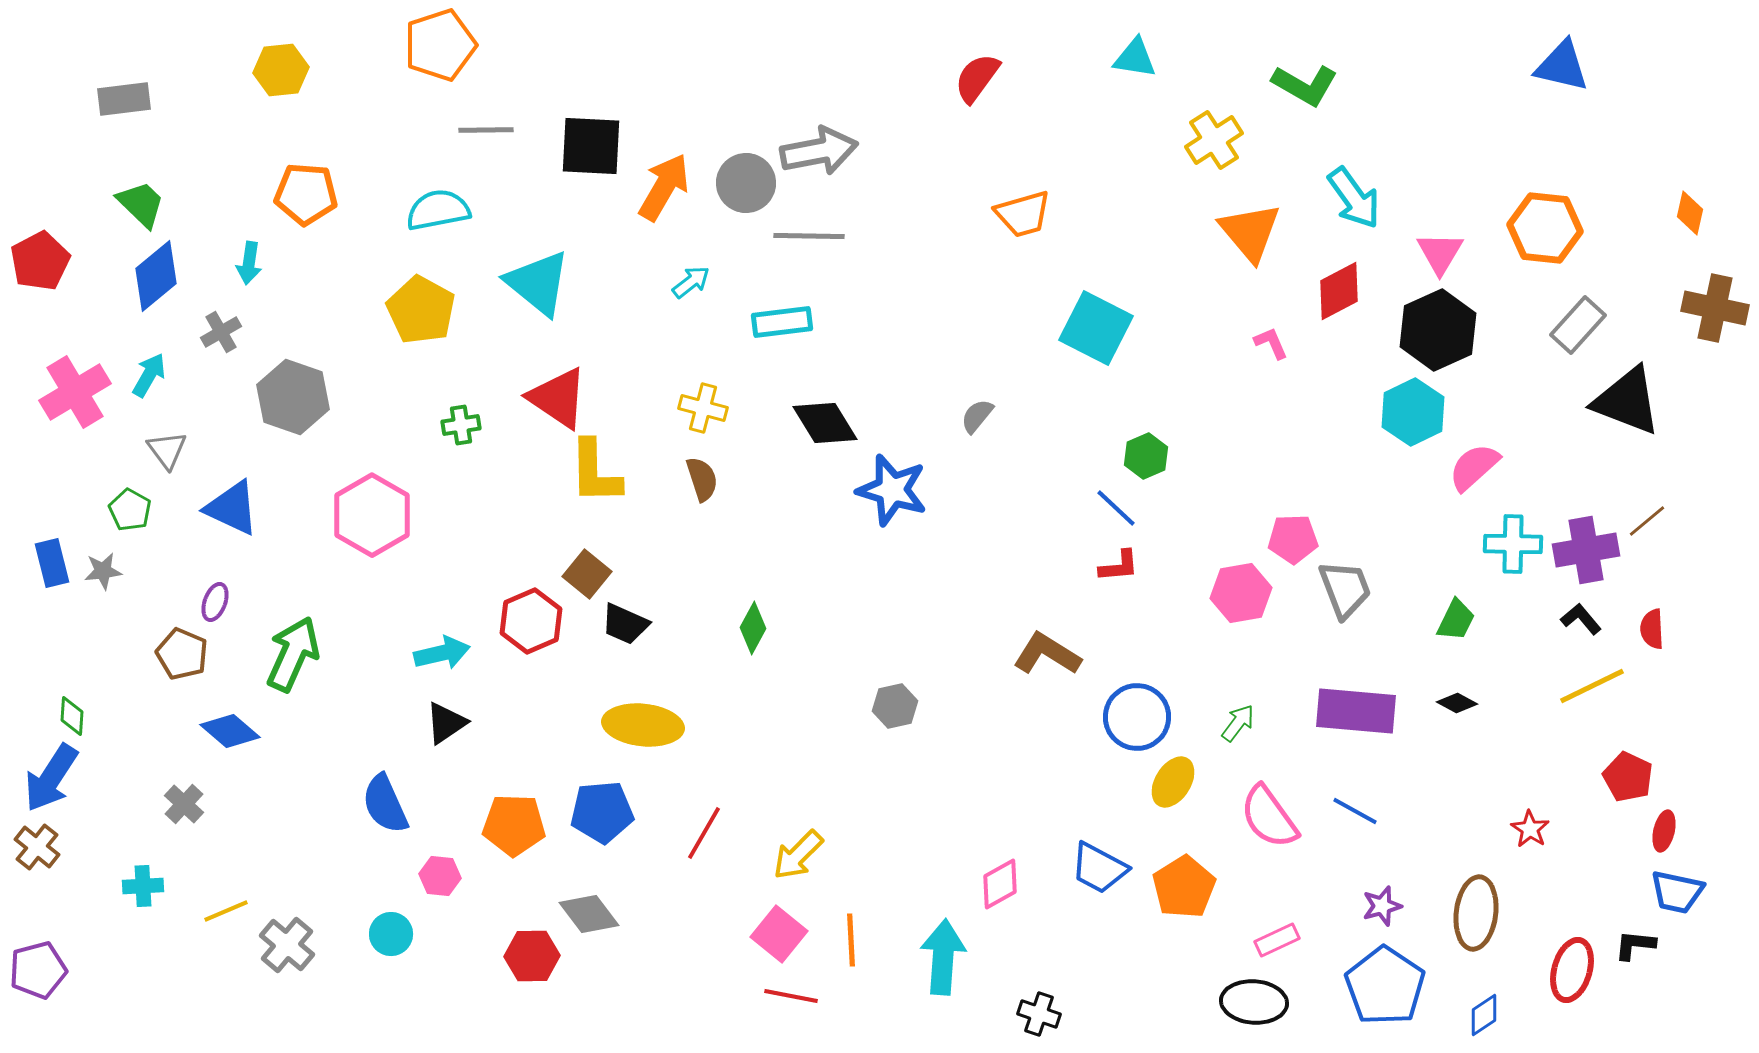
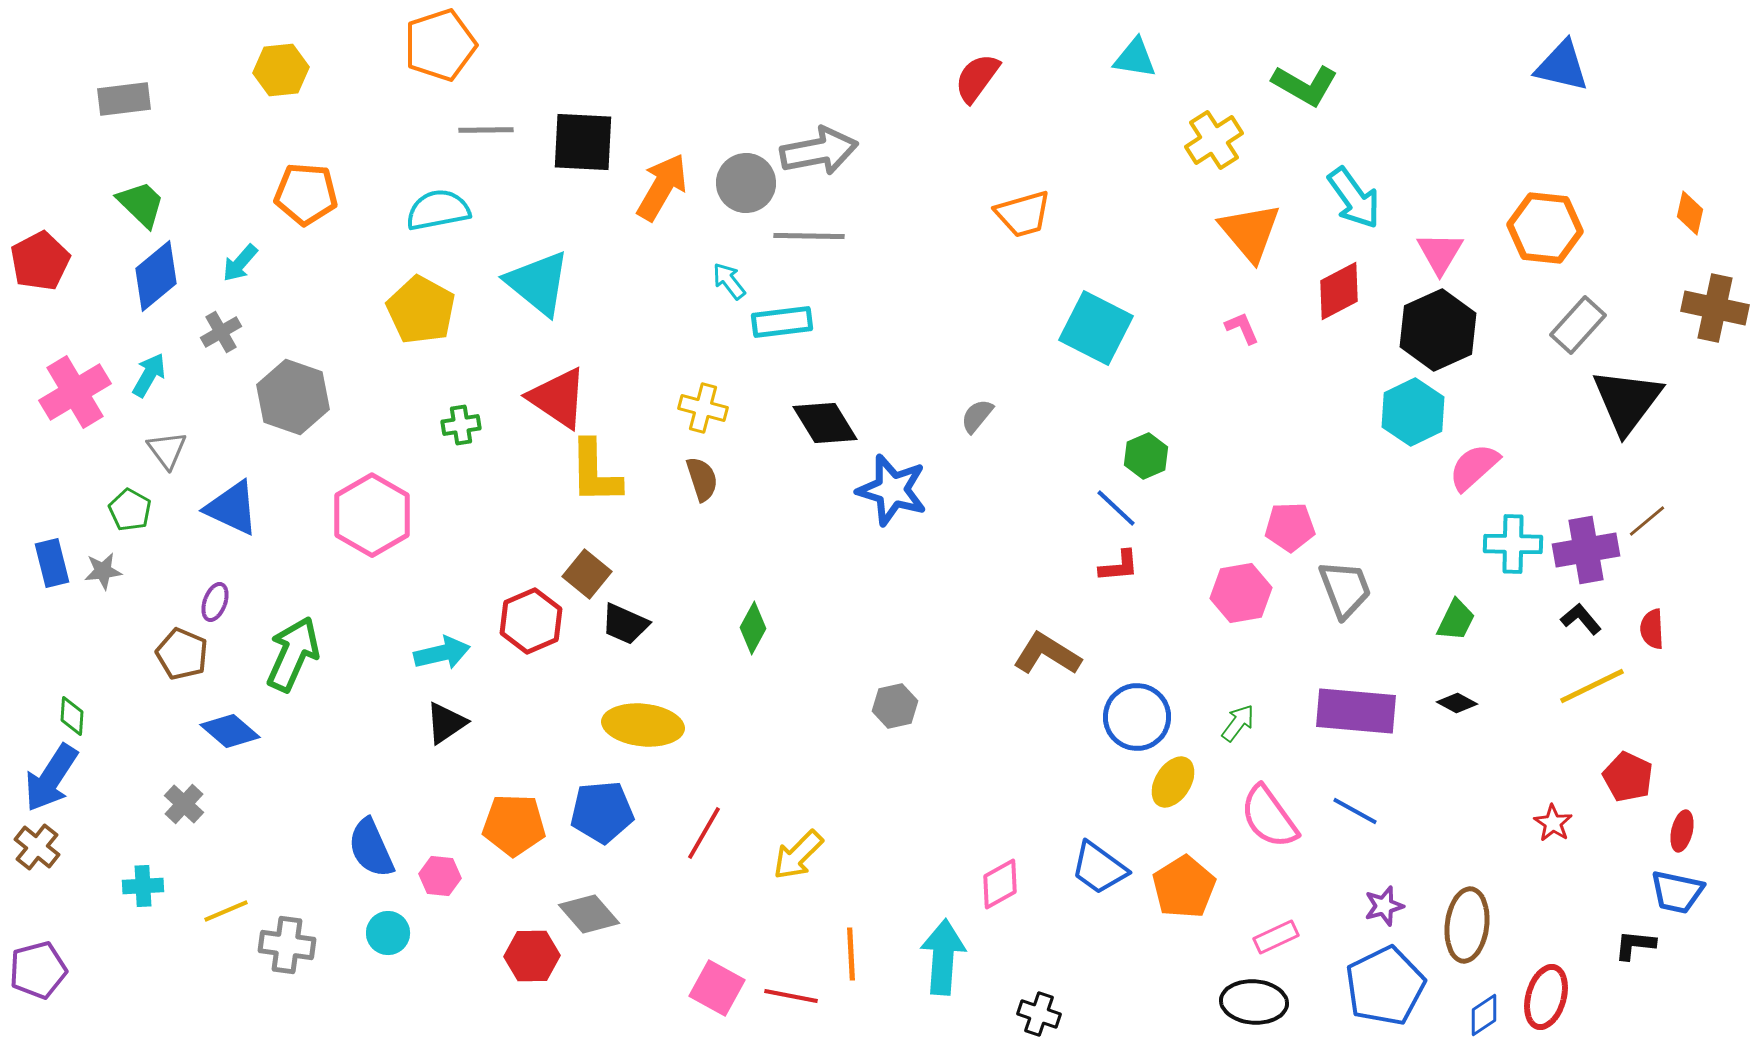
black square at (591, 146): moved 8 px left, 4 px up
orange arrow at (664, 187): moved 2 px left
cyan arrow at (249, 263): moved 9 px left; rotated 33 degrees clockwise
cyan arrow at (691, 282): moved 38 px right, 1 px up; rotated 90 degrees counterclockwise
pink L-shape at (1271, 343): moved 29 px left, 15 px up
black triangle at (1627, 401): rotated 46 degrees clockwise
pink pentagon at (1293, 539): moved 3 px left, 12 px up
blue semicircle at (385, 804): moved 14 px left, 44 px down
red star at (1530, 829): moved 23 px right, 6 px up
red ellipse at (1664, 831): moved 18 px right
blue trapezoid at (1099, 868): rotated 8 degrees clockwise
purple star at (1382, 906): moved 2 px right
brown ellipse at (1476, 913): moved 9 px left, 12 px down
gray diamond at (589, 914): rotated 4 degrees counterclockwise
cyan circle at (391, 934): moved 3 px left, 1 px up
pink square at (779, 934): moved 62 px left, 54 px down; rotated 10 degrees counterclockwise
orange line at (851, 940): moved 14 px down
pink rectangle at (1277, 940): moved 1 px left, 3 px up
gray cross at (287, 945): rotated 32 degrees counterclockwise
red ellipse at (1572, 970): moved 26 px left, 27 px down
blue pentagon at (1385, 986): rotated 12 degrees clockwise
